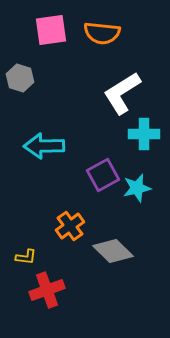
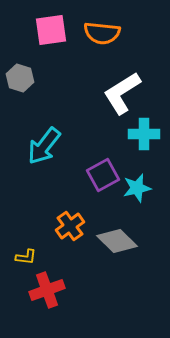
cyan arrow: rotated 51 degrees counterclockwise
gray diamond: moved 4 px right, 10 px up
